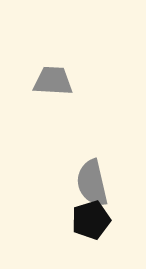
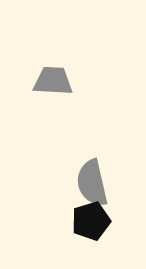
black pentagon: moved 1 px down
